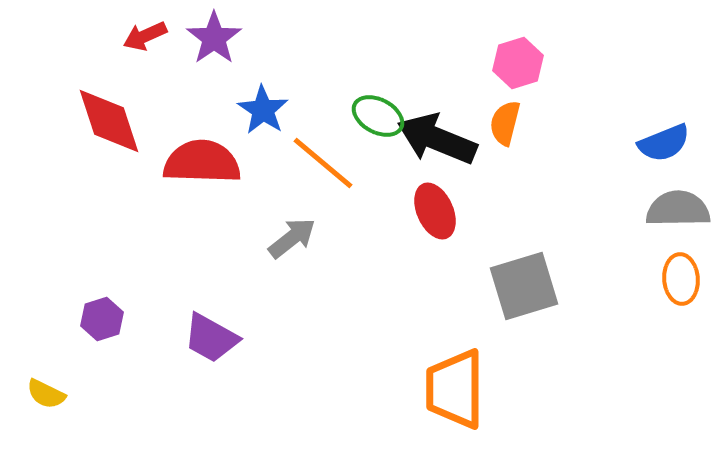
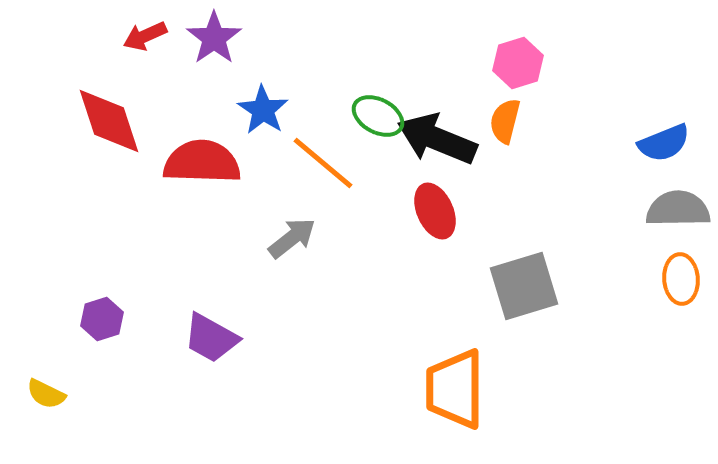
orange semicircle: moved 2 px up
